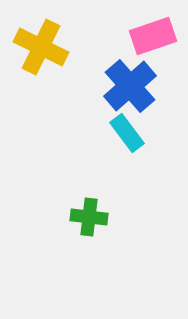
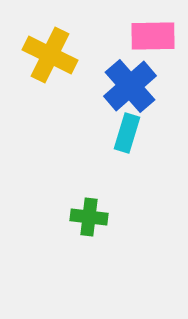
pink rectangle: rotated 18 degrees clockwise
yellow cross: moved 9 px right, 8 px down
cyan rectangle: rotated 54 degrees clockwise
